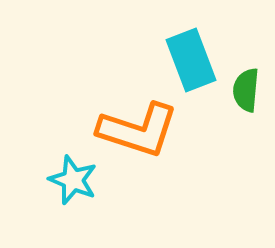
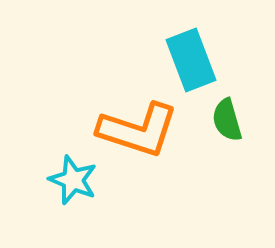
green semicircle: moved 19 px left, 30 px down; rotated 21 degrees counterclockwise
